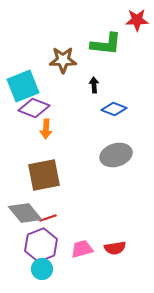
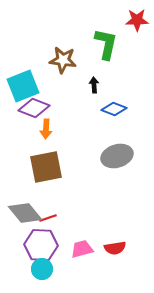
green L-shape: rotated 84 degrees counterclockwise
brown star: rotated 8 degrees clockwise
gray ellipse: moved 1 px right, 1 px down
brown square: moved 2 px right, 8 px up
purple hexagon: rotated 24 degrees clockwise
